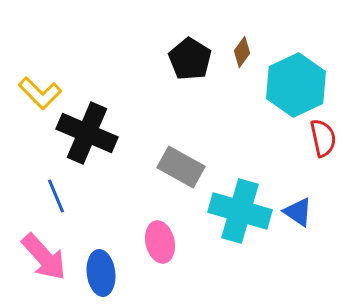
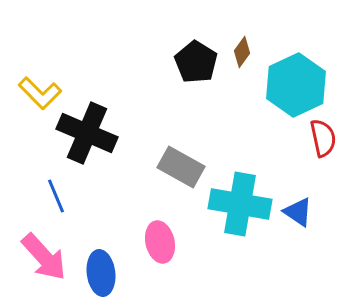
black pentagon: moved 6 px right, 3 px down
cyan cross: moved 7 px up; rotated 6 degrees counterclockwise
